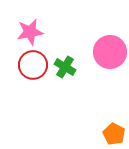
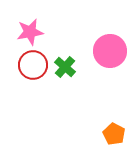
pink circle: moved 1 px up
green cross: rotated 10 degrees clockwise
